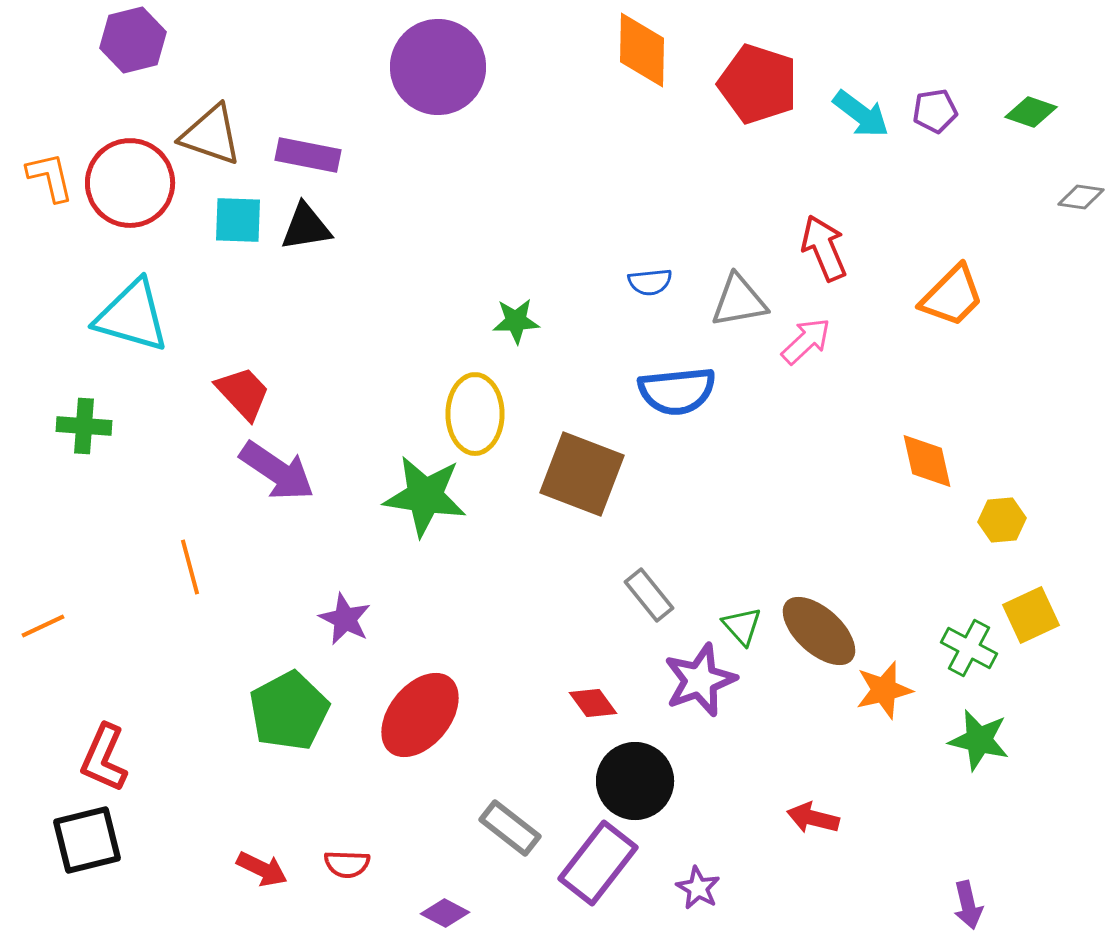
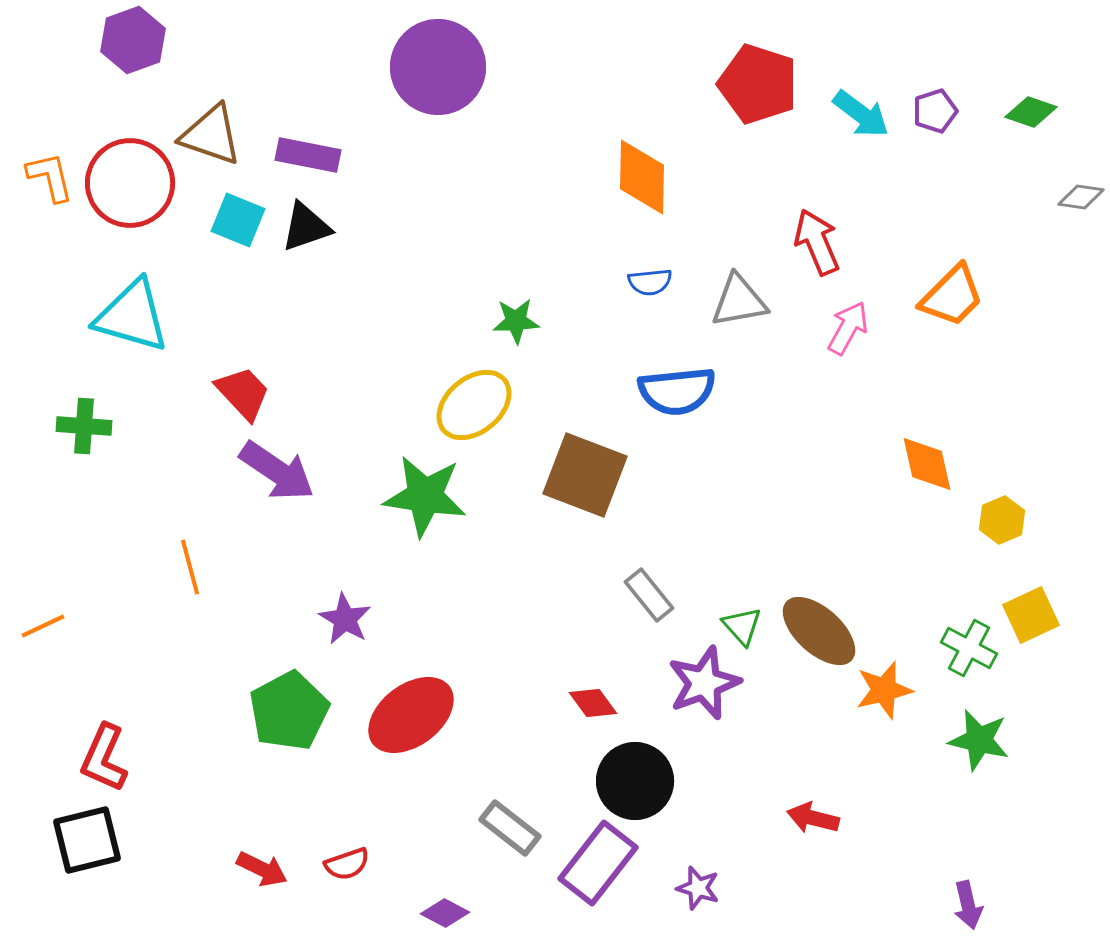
purple hexagon at (133, 40): rotated 6 degrees counterclockwise
orange diamond at (642, 50): moved 127 px down
purple pentagon at (935, 111): rotated 9 degrees counterclockwise
cyan square at (238, 220): rotated 20 degrees clockwise
black triangle at (306, 227): rotated 10 degrees counterclockwise
red arrow at (824, 248): moved 7 px left, 6 px up
pink arrow at (806, 341): moved 42 px right, 13 px up; rotated 18 degrees counterclockwise
yellow ellipse at (475, 414): moved 1 px left, 9 px up; rotated 50 degrees clockwise
orange diamond at (927, 461): moved 3 px down
brown square at (582, 474): moved 3 px right, 1 px down
yellow hexagon at (1002, 520): rotated 18 degrees counterclockwise
purple star at (345, 619): rotated 4 degrees clockwise
purple star at (700, 680): moved 4 px right, 3 px down
red ellipse at (420, 715): moved 9 px left; rotated 14 degrees clockwise
red semicircle at (347, 864): rotated 21 degrees counterclockwise
purple star at (698, 888): rotated 12 degrees counterclockwise
